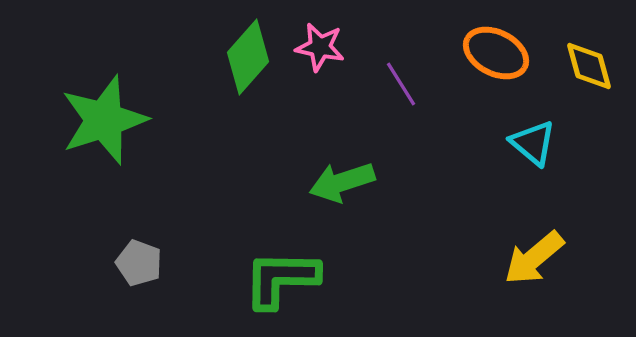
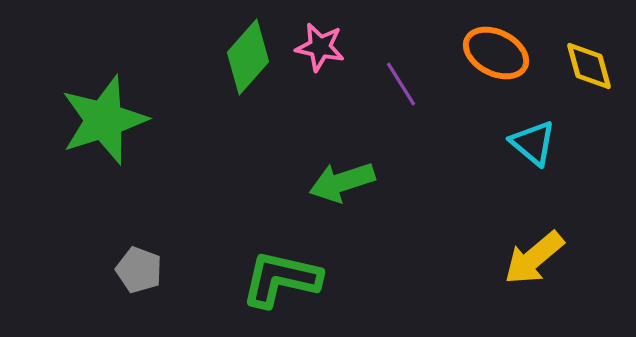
gray pentagon: moved 7 px down
green L-shape: rotated 12 degrees clockwise
